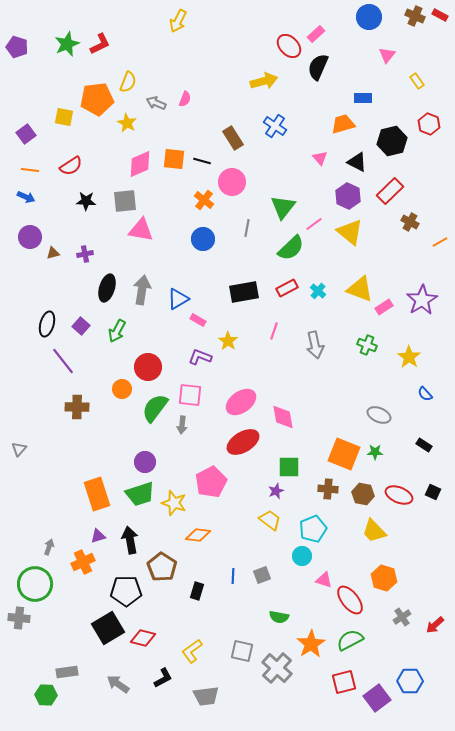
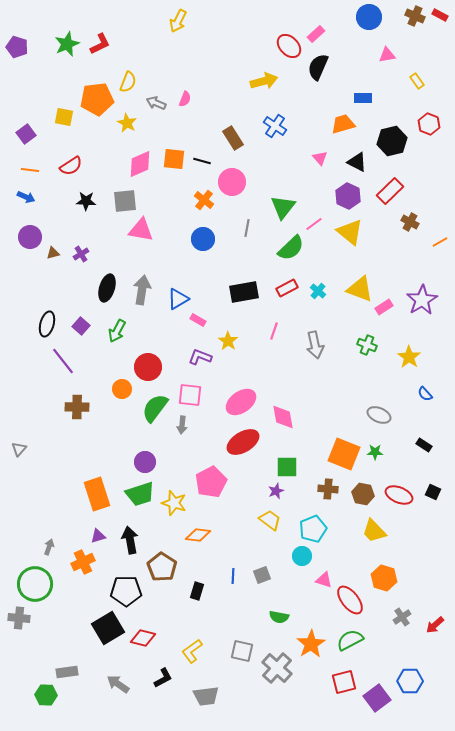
pink triangle at (387, 55): rotated 42 degrees clockwise
purple cross at (85, 254): moved 4 px left; rotated 21 degrees counterclockwise
green square at (289, 467): moved 2 px left
